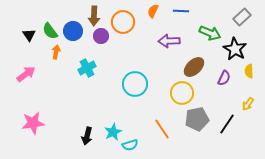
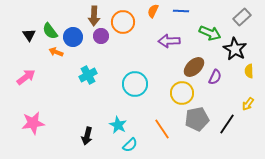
blue circle: moved 6 px down
orange arrow: rotated 80 degrees counterclockwise
cyan cross: moved 1 px right, 7 px down
pink arrow: moved 3 px down
purple semicircle: moved 9 px left, 1 px up
cyan star: moved 5 px right, 7 px up; rotated 18 degrees counterclockwise
cyan semicircle: rotated 28 degrees counterclockwise
